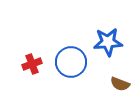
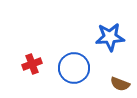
blue star: moved 2 px right, 5 px up
blue circle: moved 3 px right, 6 px down
